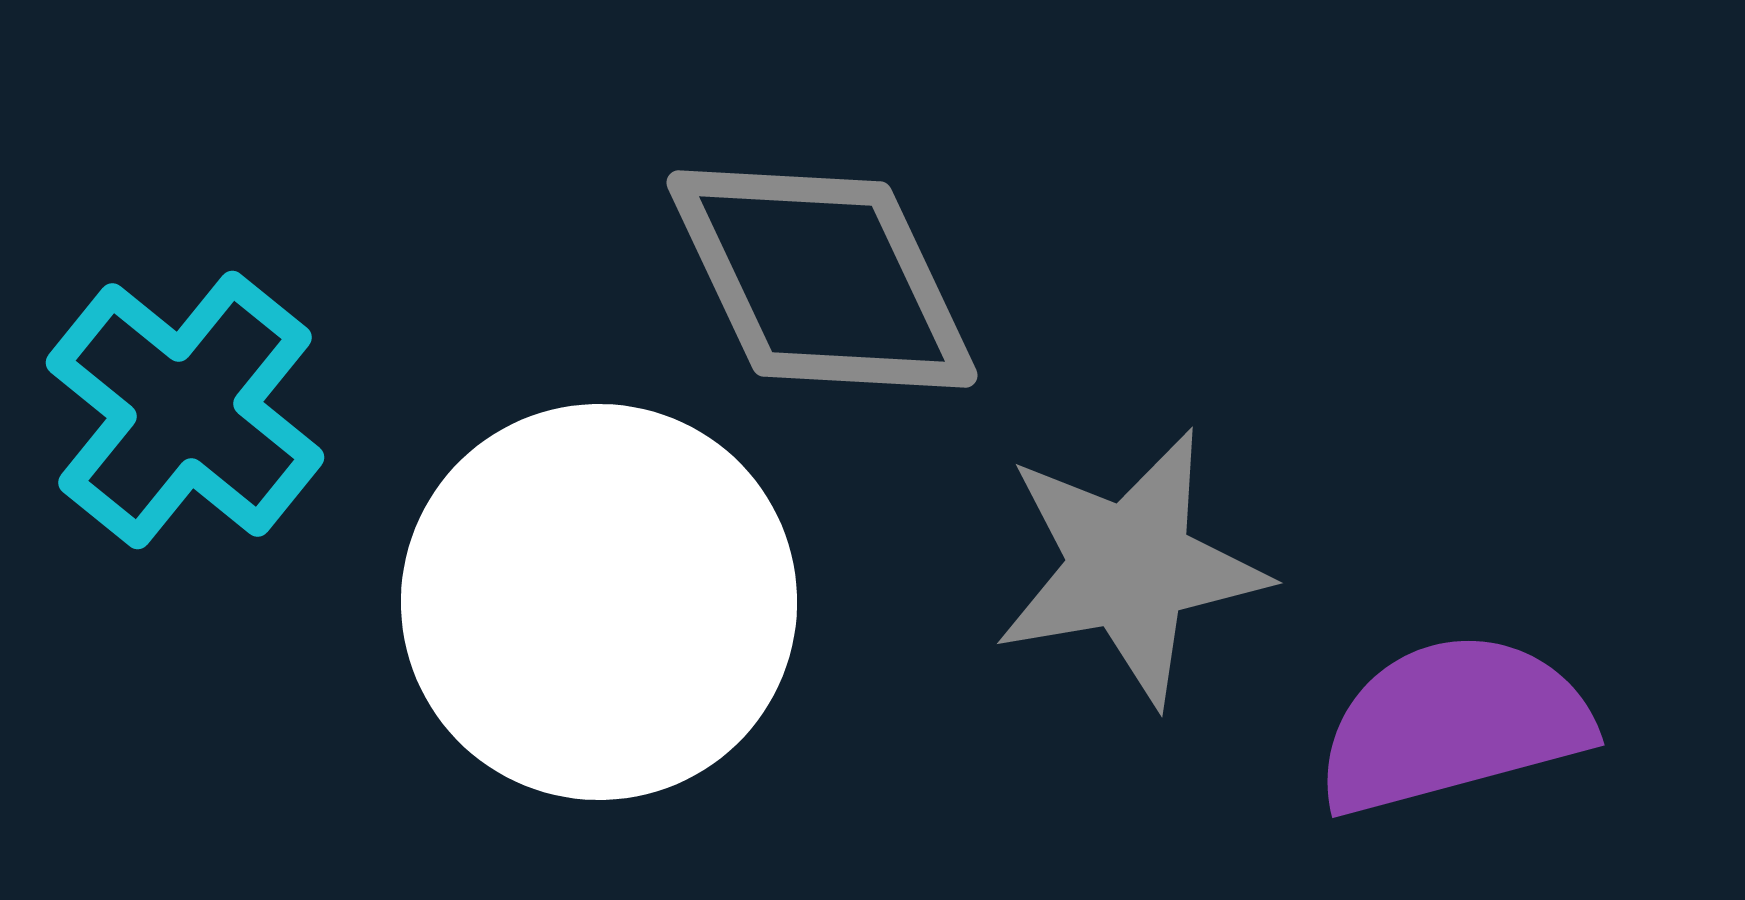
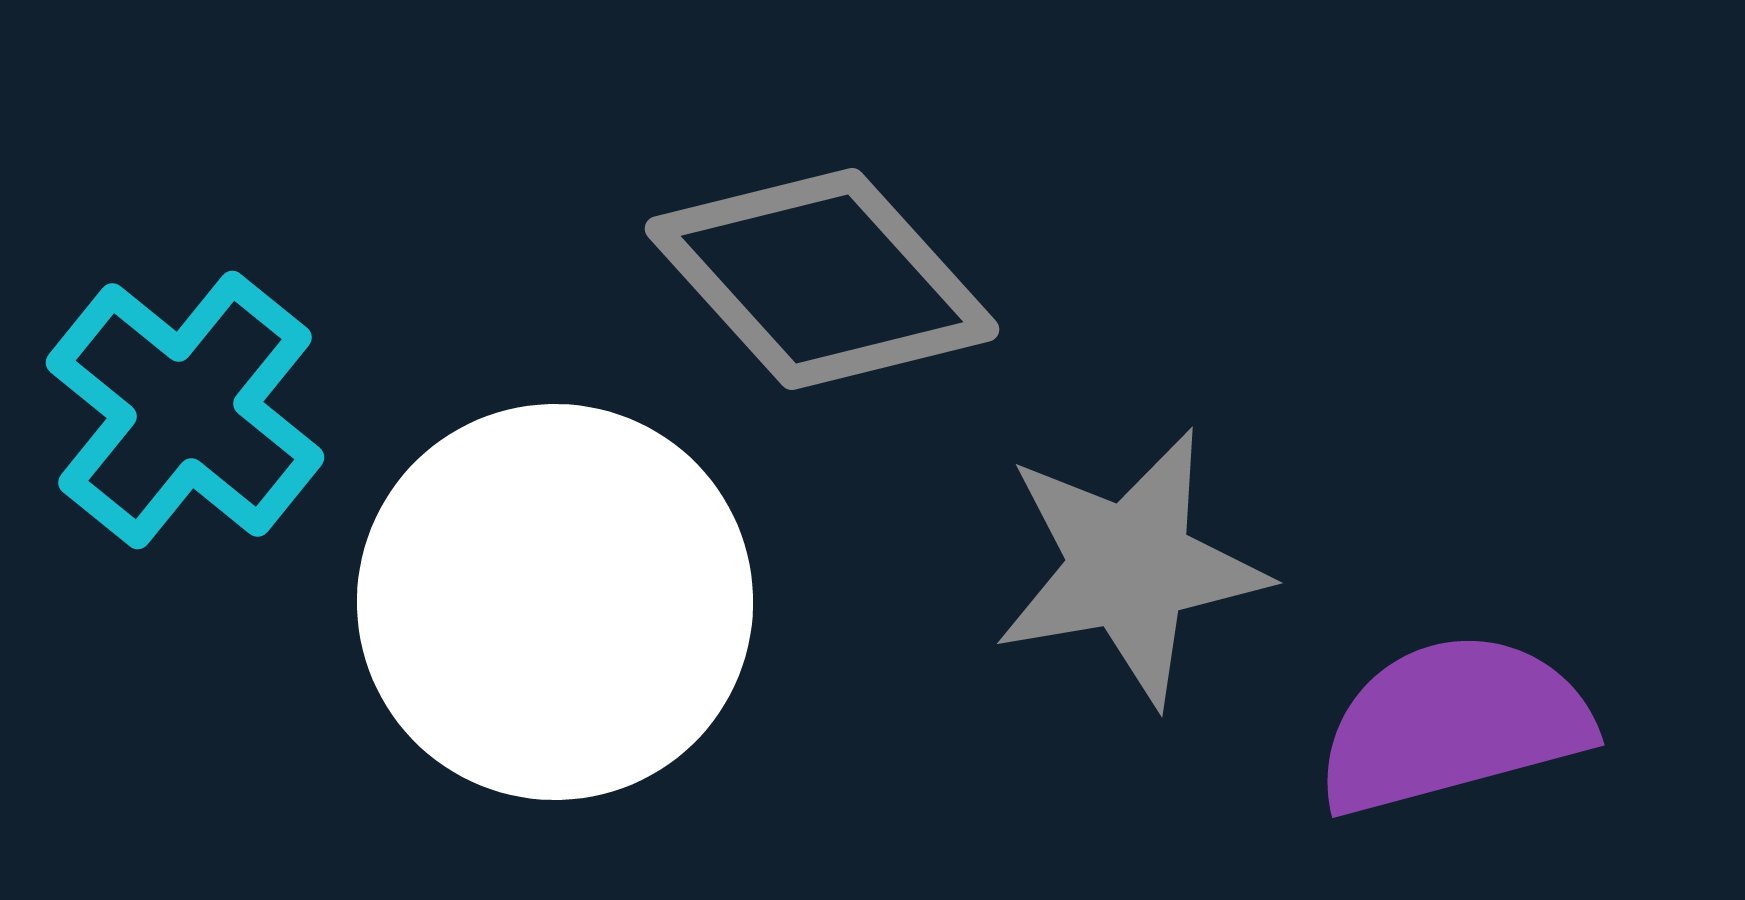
gray diamond: rotated 17 degrees counterclockwise
white circle: moved 44 px left
